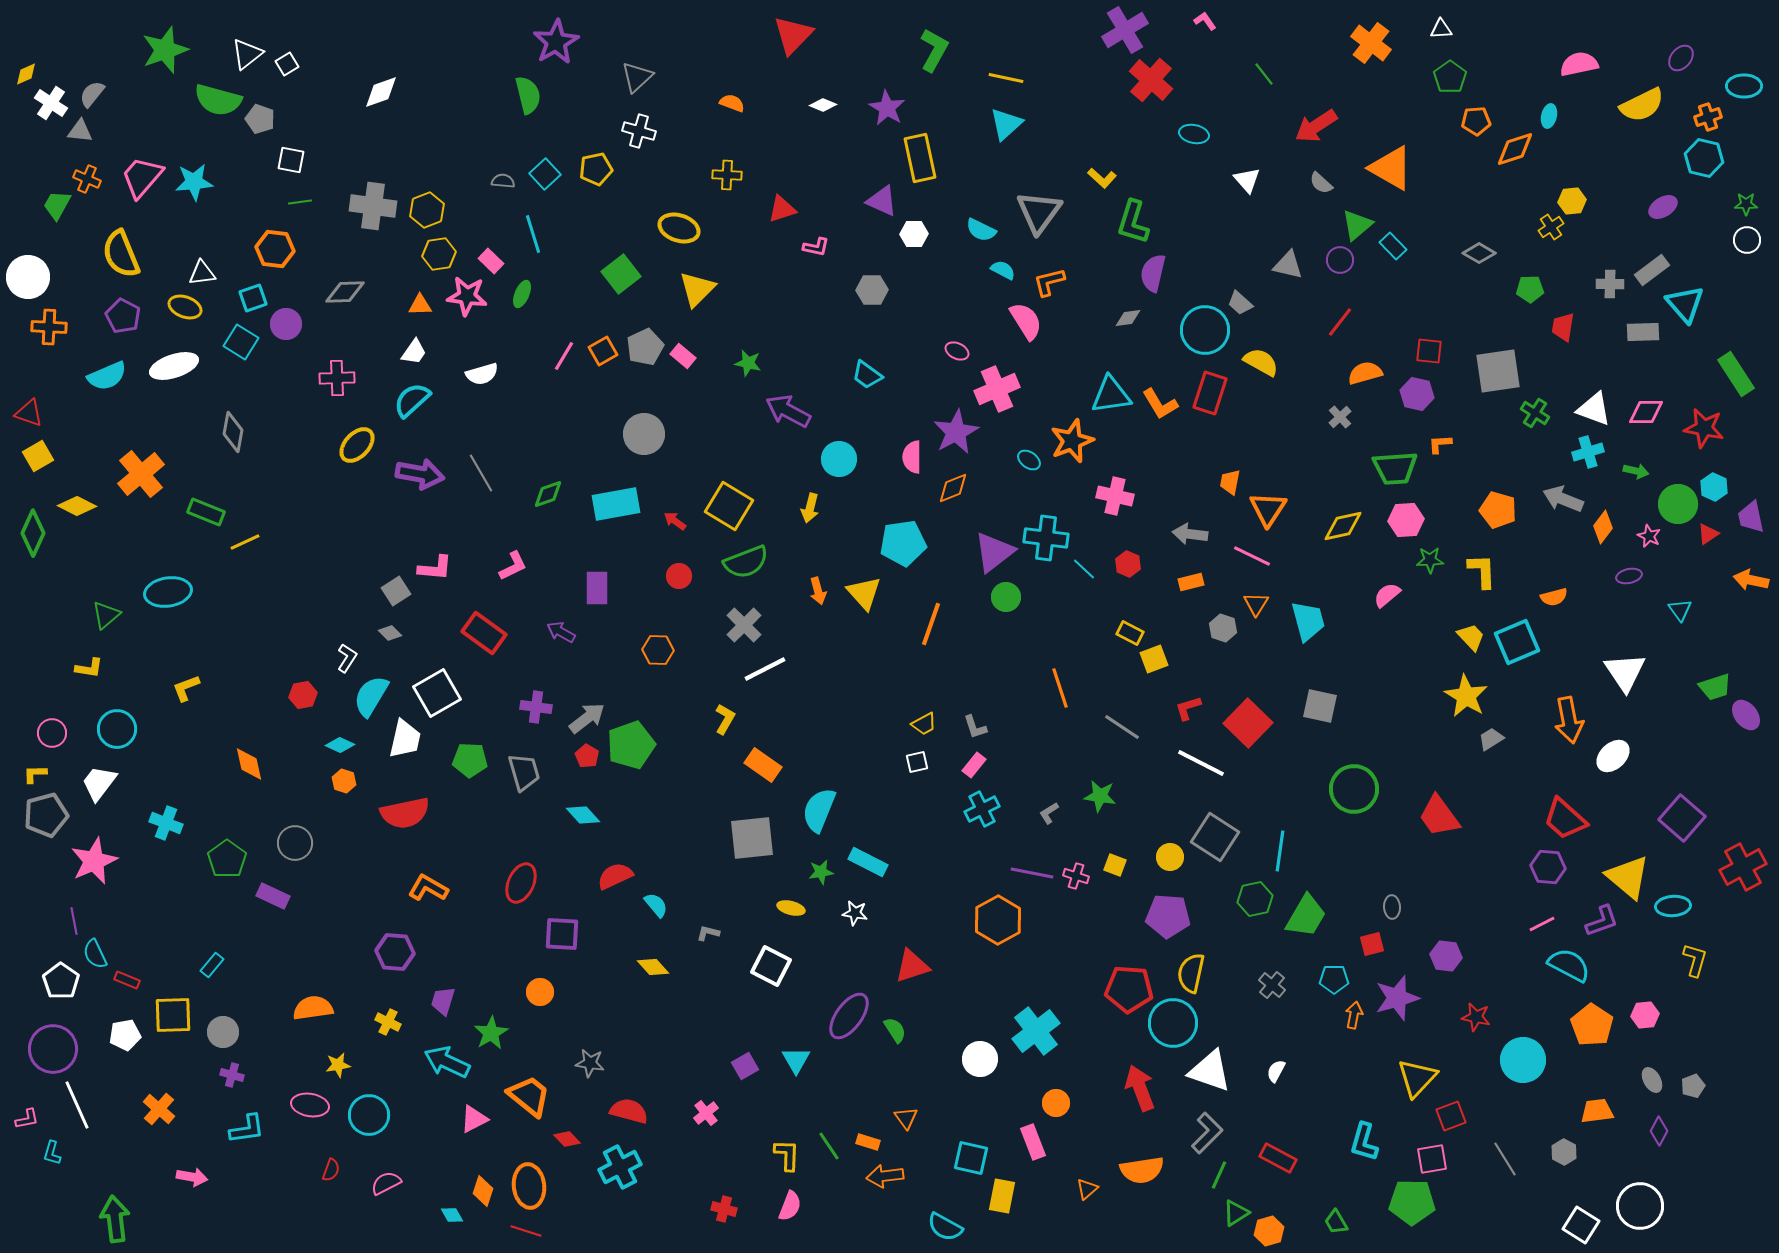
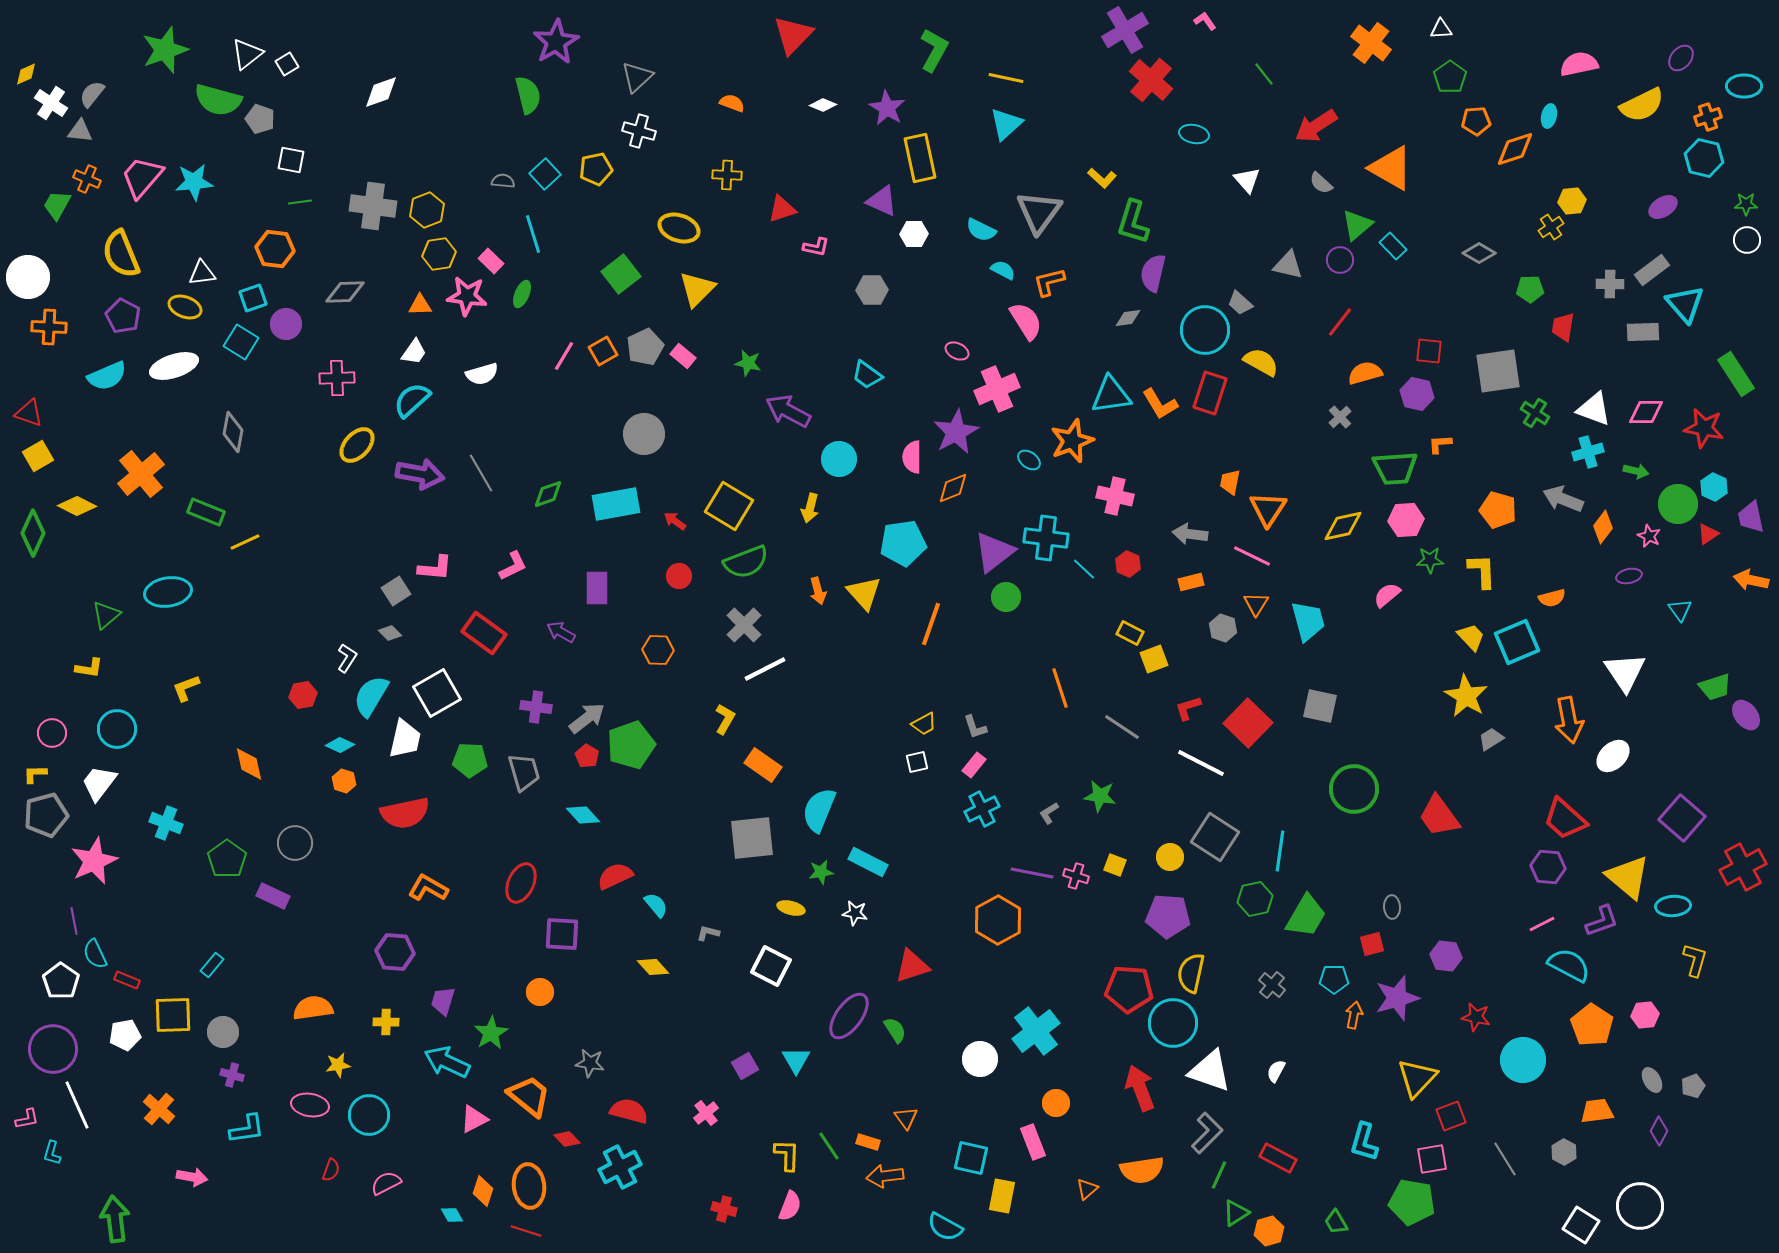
orange semicircle at (1554, 597): moved 2 px left, 1 px down
yellow cross at (388, 1022): moved 2 px left; rotated 25 degrees counterclockwise
green pentagon at (1412, 1202): rotated 9 degrees clockwise
